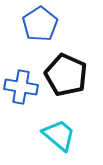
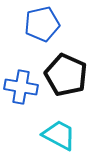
blue pentagon: moved 2 px right; rotated 20 degrees clockwise
cyan trapezoid: rotated 12 degrees counterclockwise
